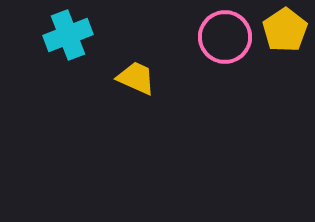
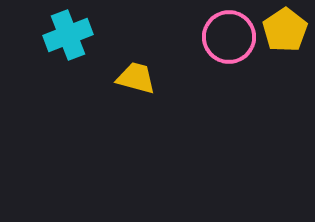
pink circle: moved 4 px right
yellow trapezoid: rotated 9 degrees counterclockwise
